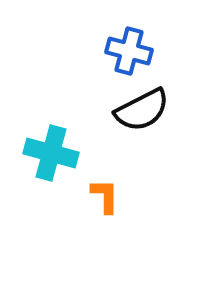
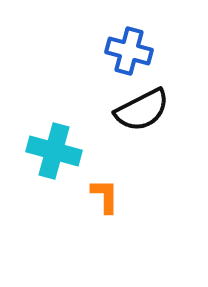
cyan cross: moved 3 px right, 2 px up
